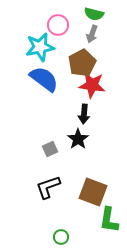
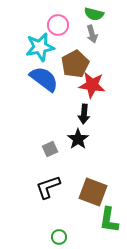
gray arrow: rotated 36 degrees counterclockwise
brown pentagon: moved 7 px left, 1 px down
green circle: moved 2 px left
